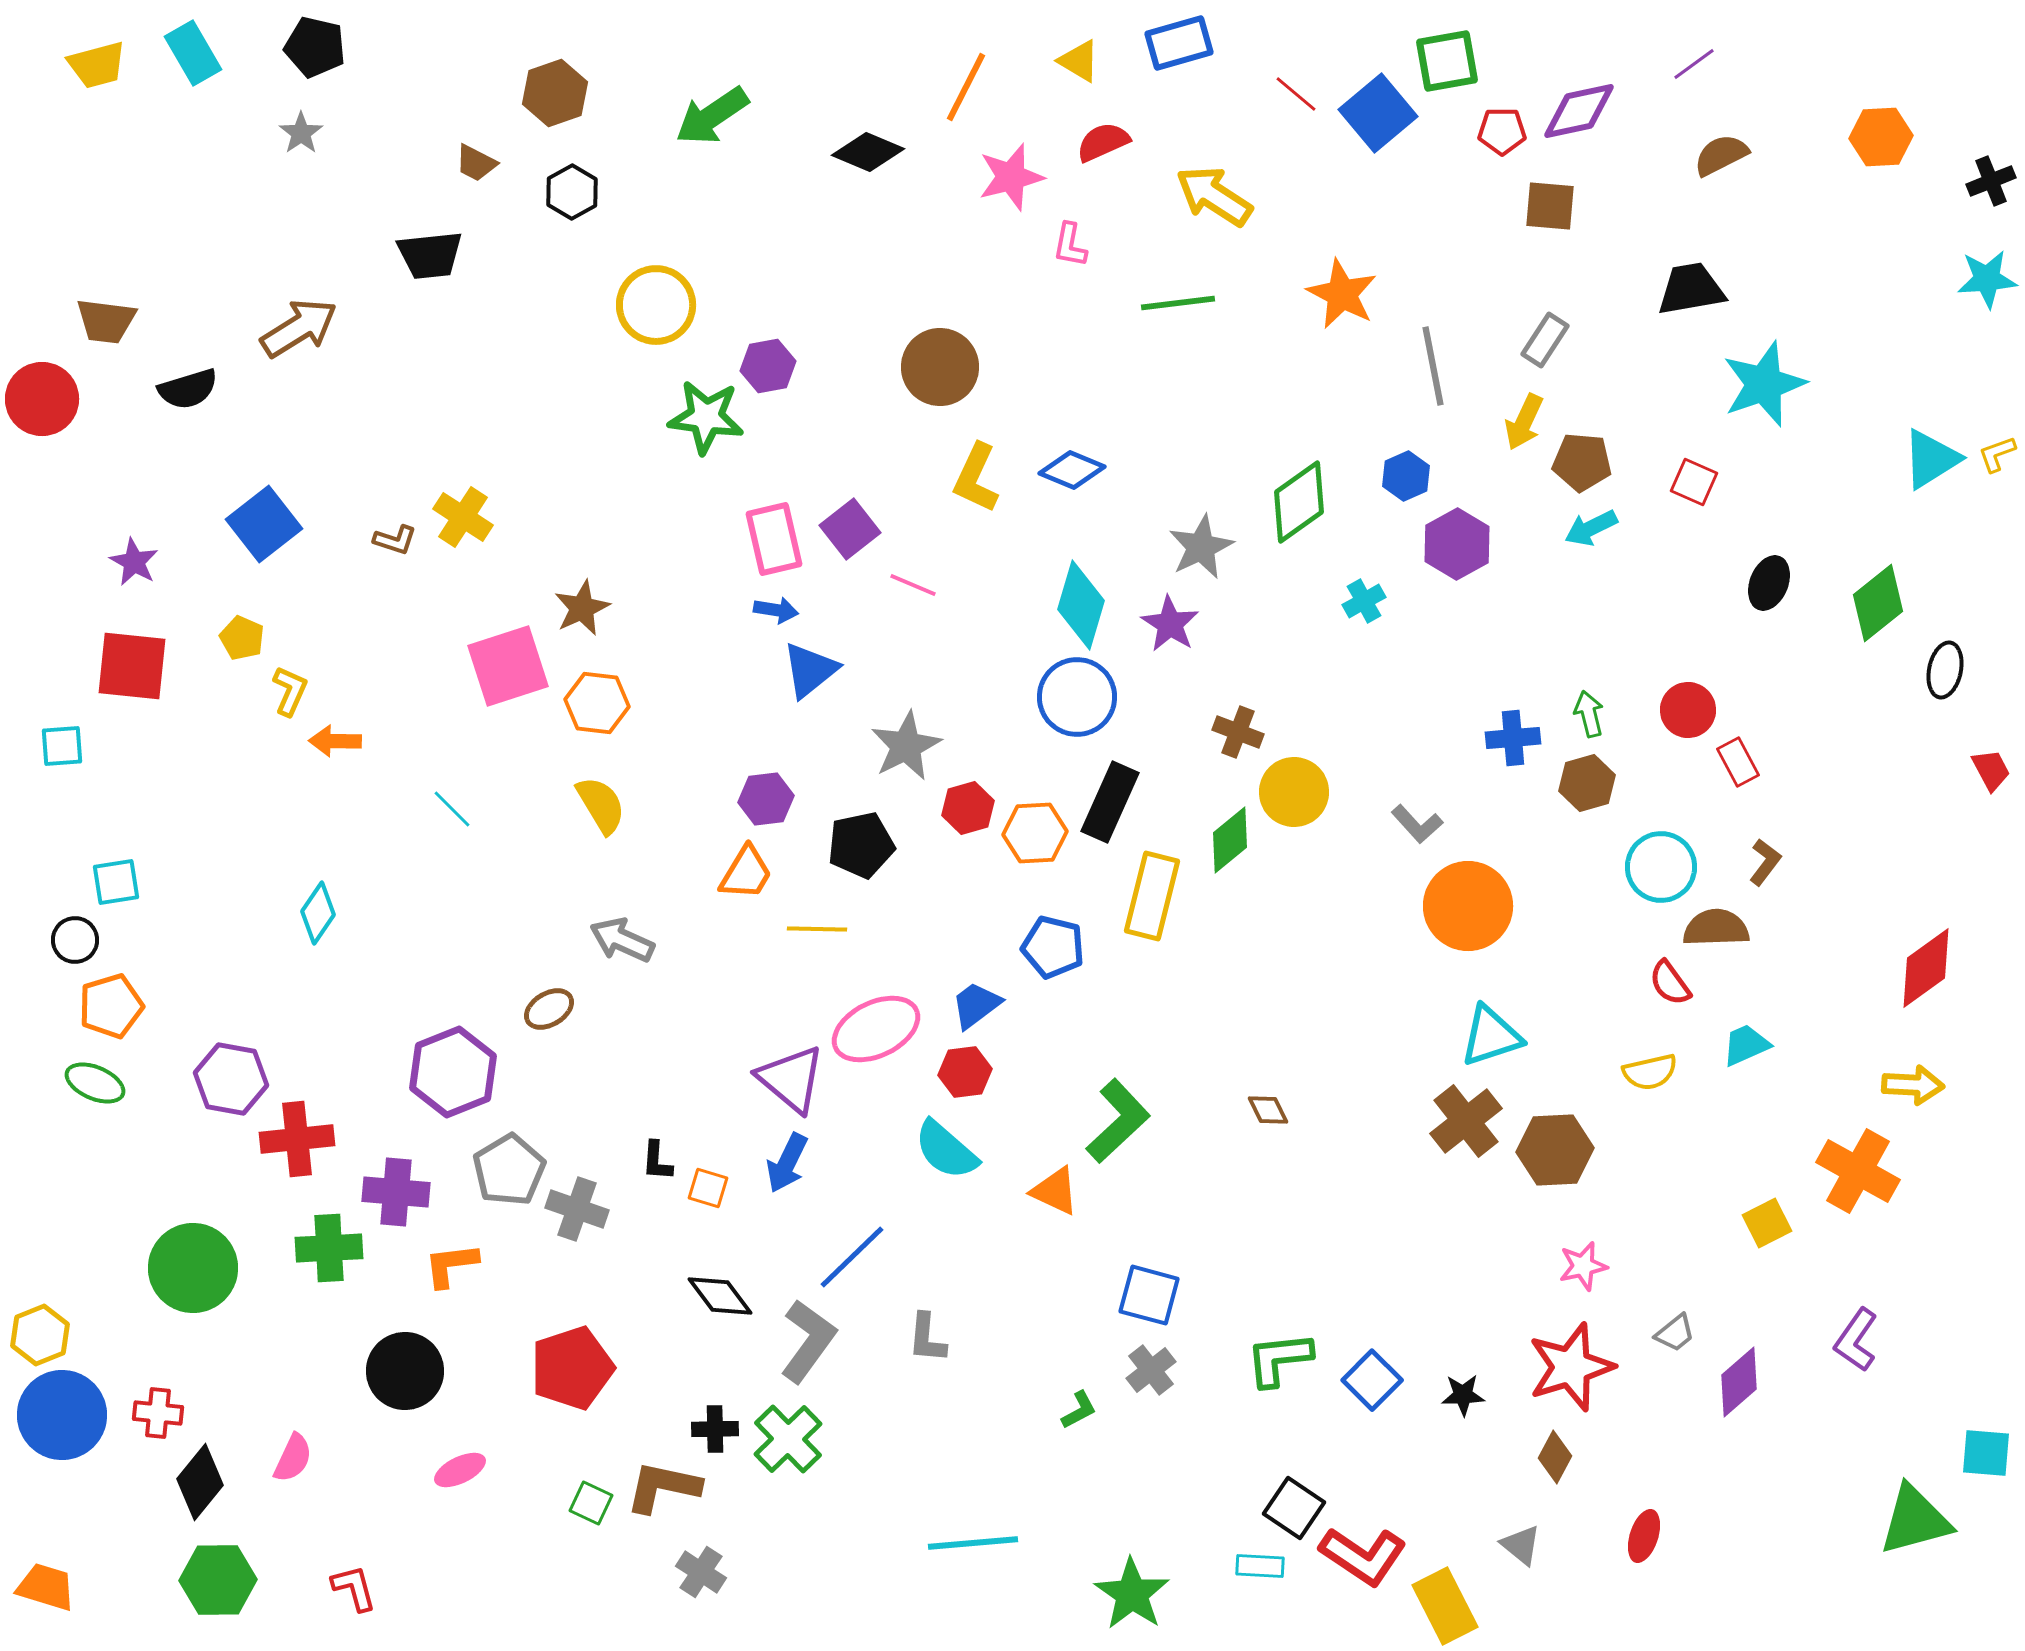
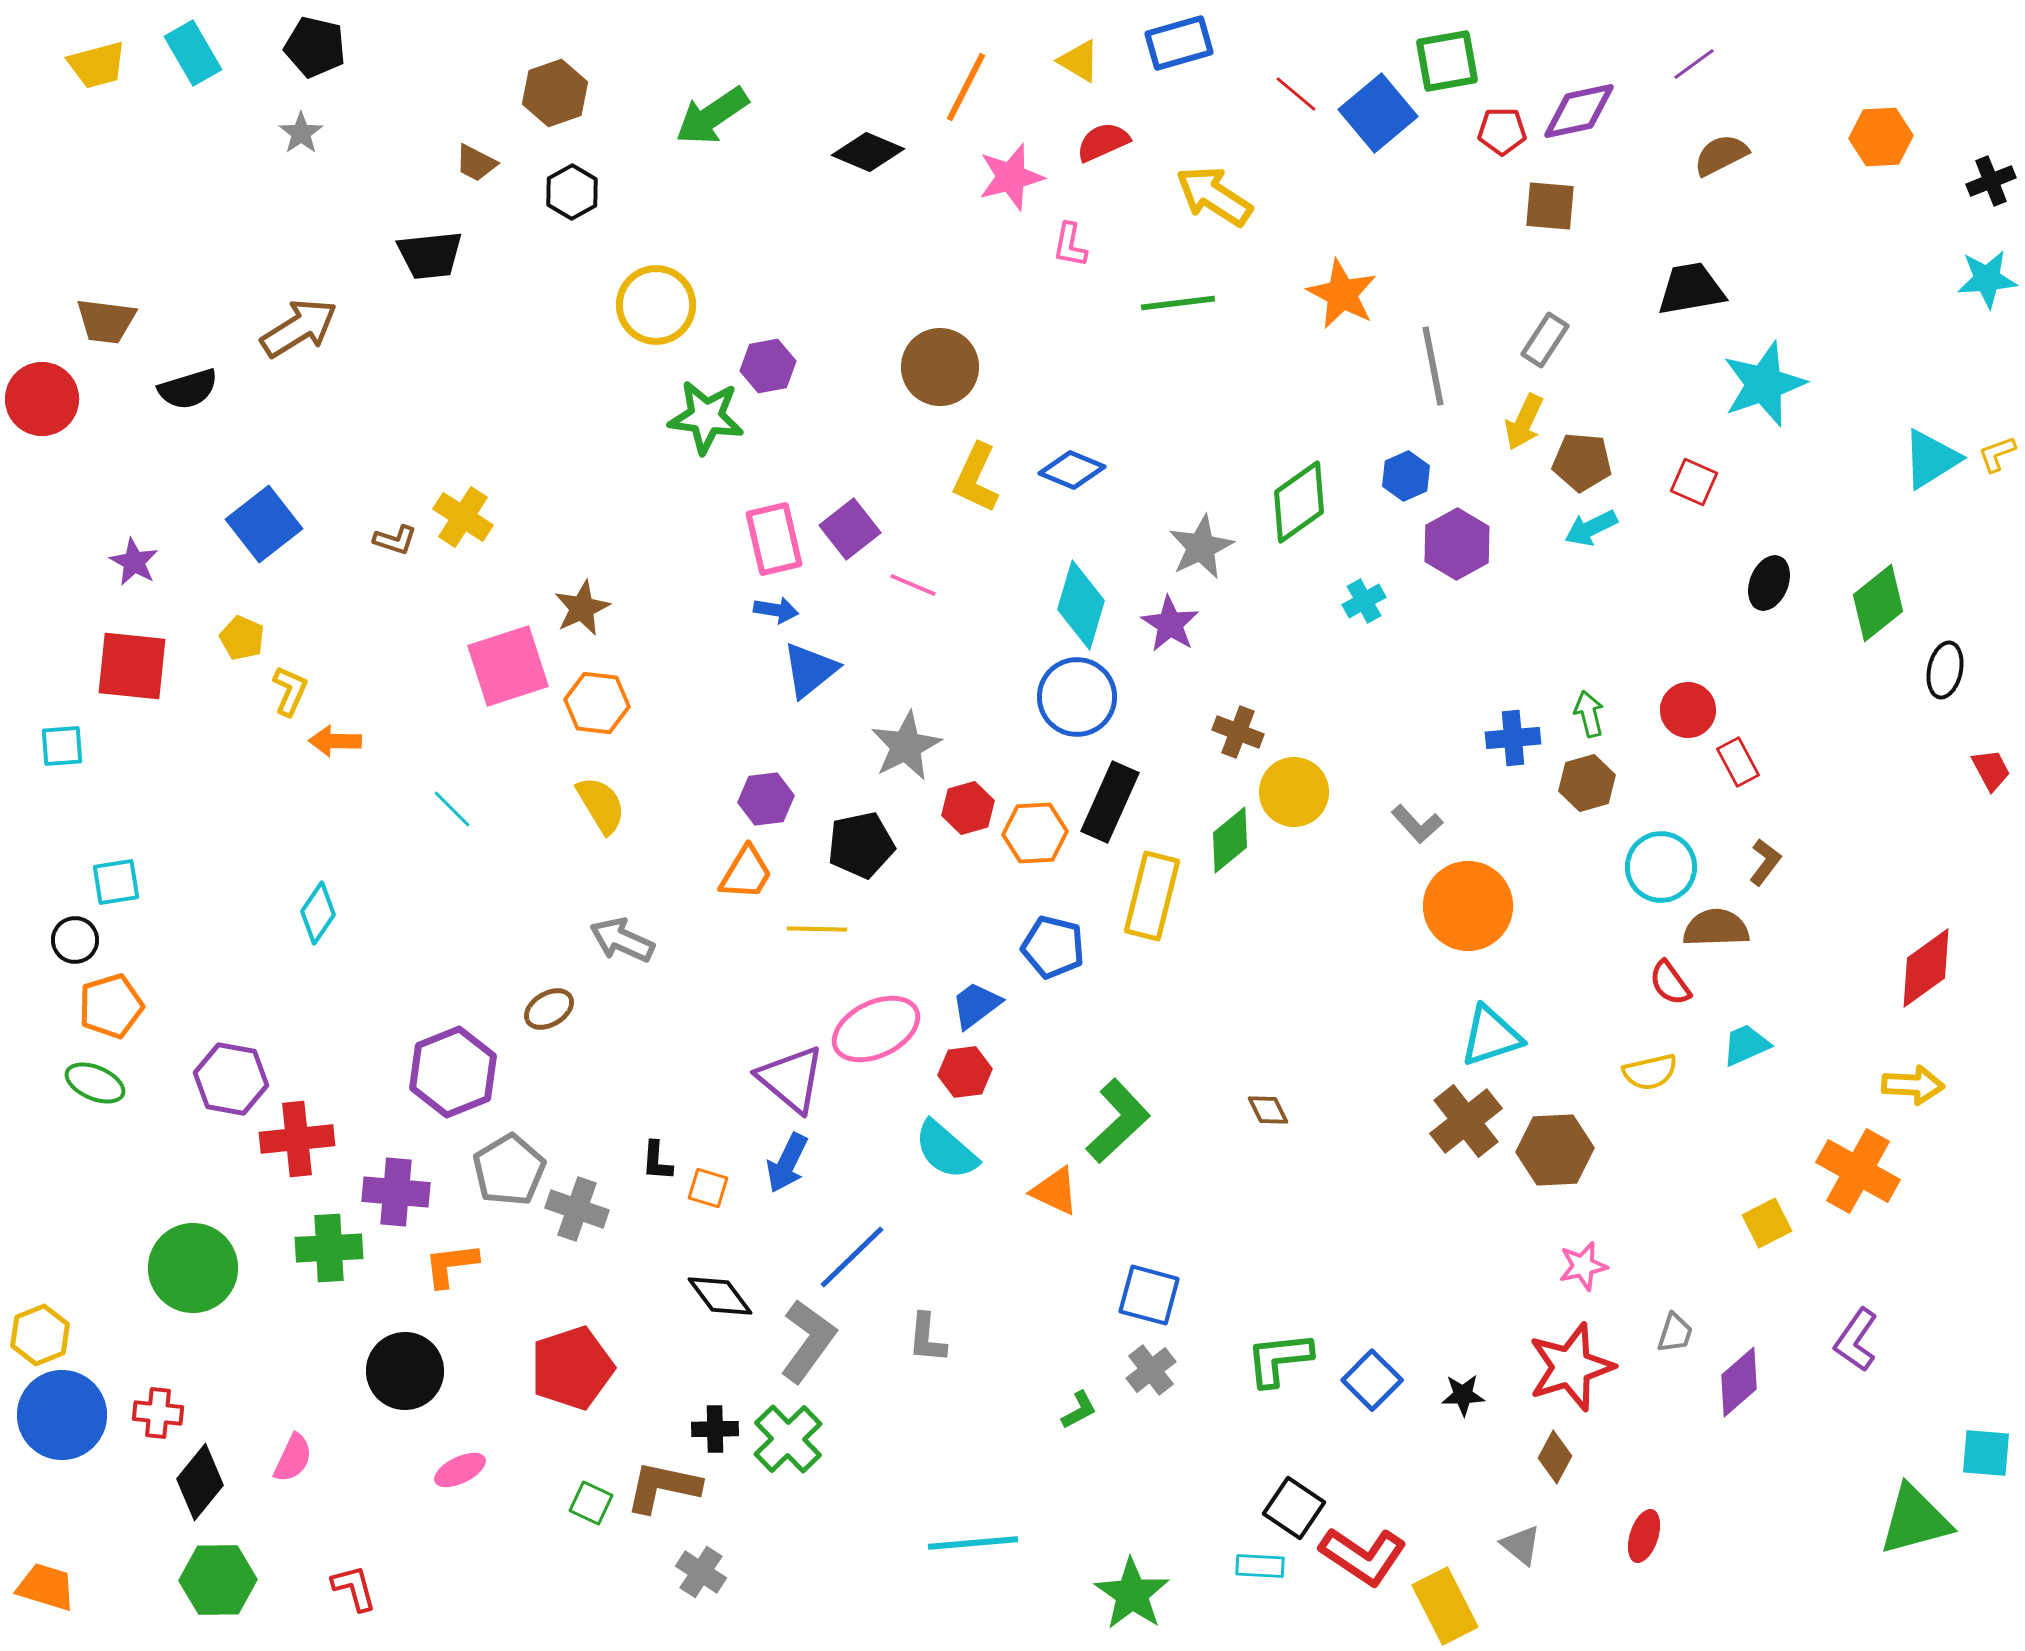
gray trapezoid at (1675, 1333): rotated 33 degrees counterclockwise
